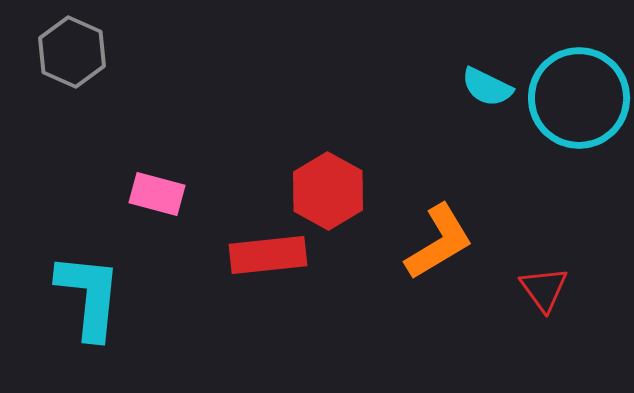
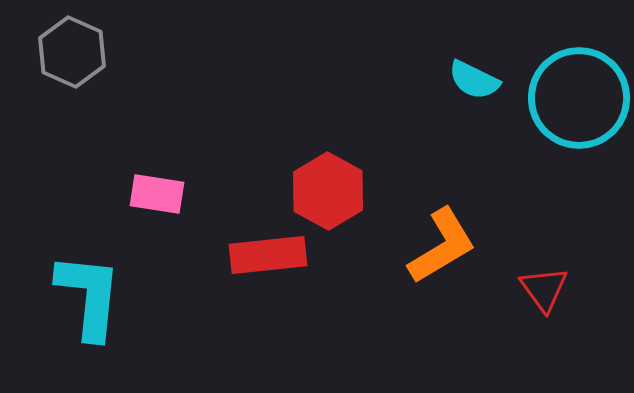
cyan semicircle: moved 13 px left, 7 px up
pink rectangle: rotated 6 degrees counterclockwise
orange L-shape: moved 3 px right, 4 px down
